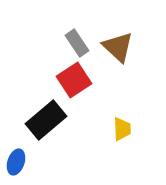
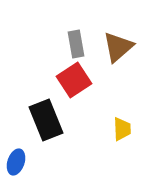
gray rectangle: moved 1 px left, 1 px down; rotated 24 degrees clockwise
brown triangle: rotated 36 degrees clockwise
black rectangle: rotated 72 degrees counterclockwise
